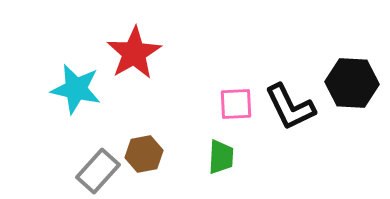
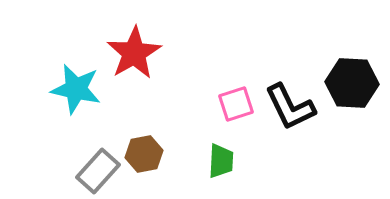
pink square: rotated 15 degrees counterclockwise
green trapezoid: moved 4 px down
